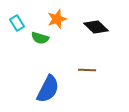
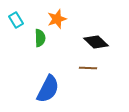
cyan rectangle: moved 1 px left, 3 px up
black diamond: moved 15 px down
green semicircle: rotated 108 degrees counterclockwise
brown line: moved 1 px right, 2 px up
